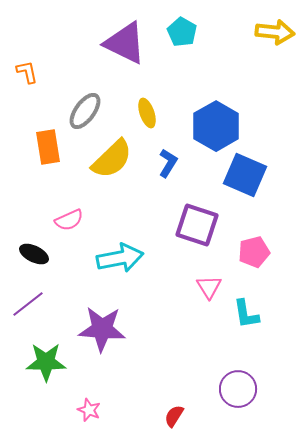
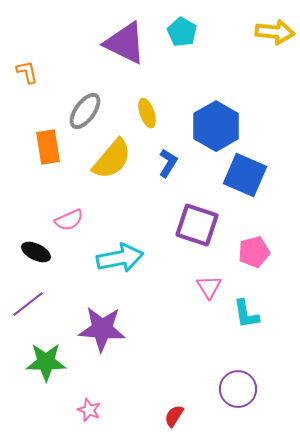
yellow semicircle: rotated 6 degrees counterclockwise
black ellipse: moved 2 px right, 2 px up
